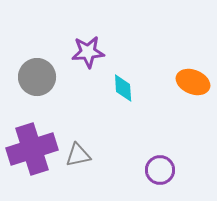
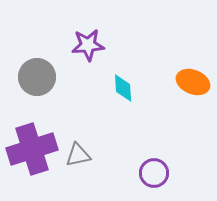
purple star: moved 7 px up
purple circle: moved 6 px left, 3 px down
